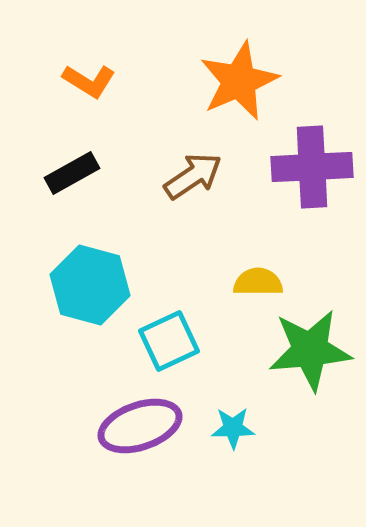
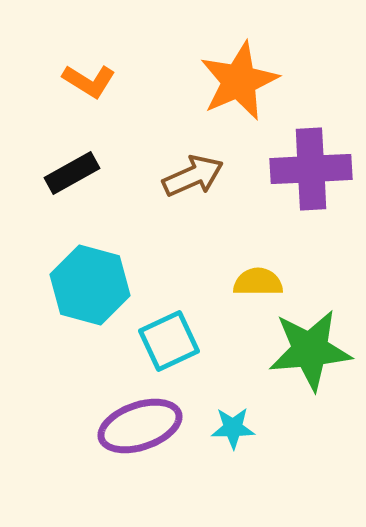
purple cross: moved 1 px left, 2 px down
brown arrow: rotated 10 degrees clockwise
